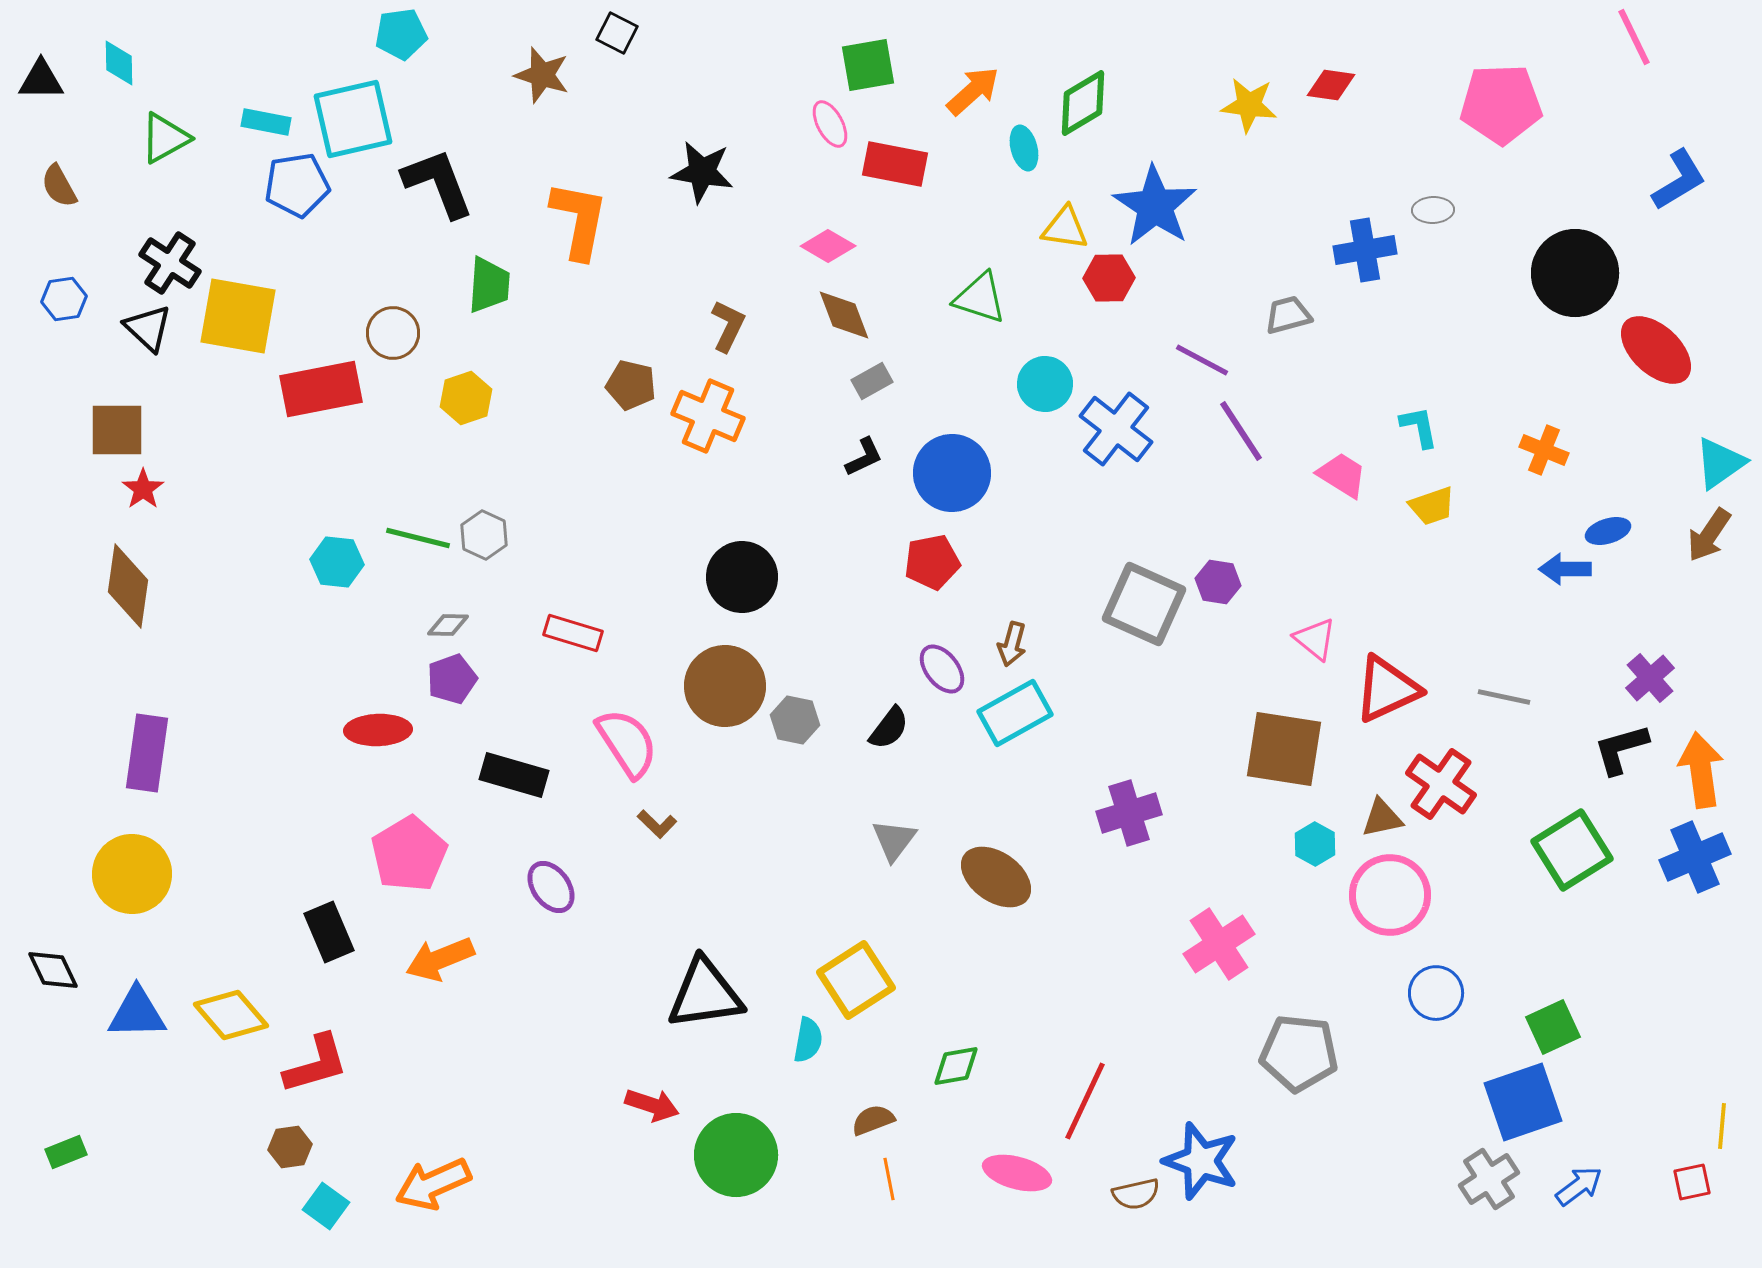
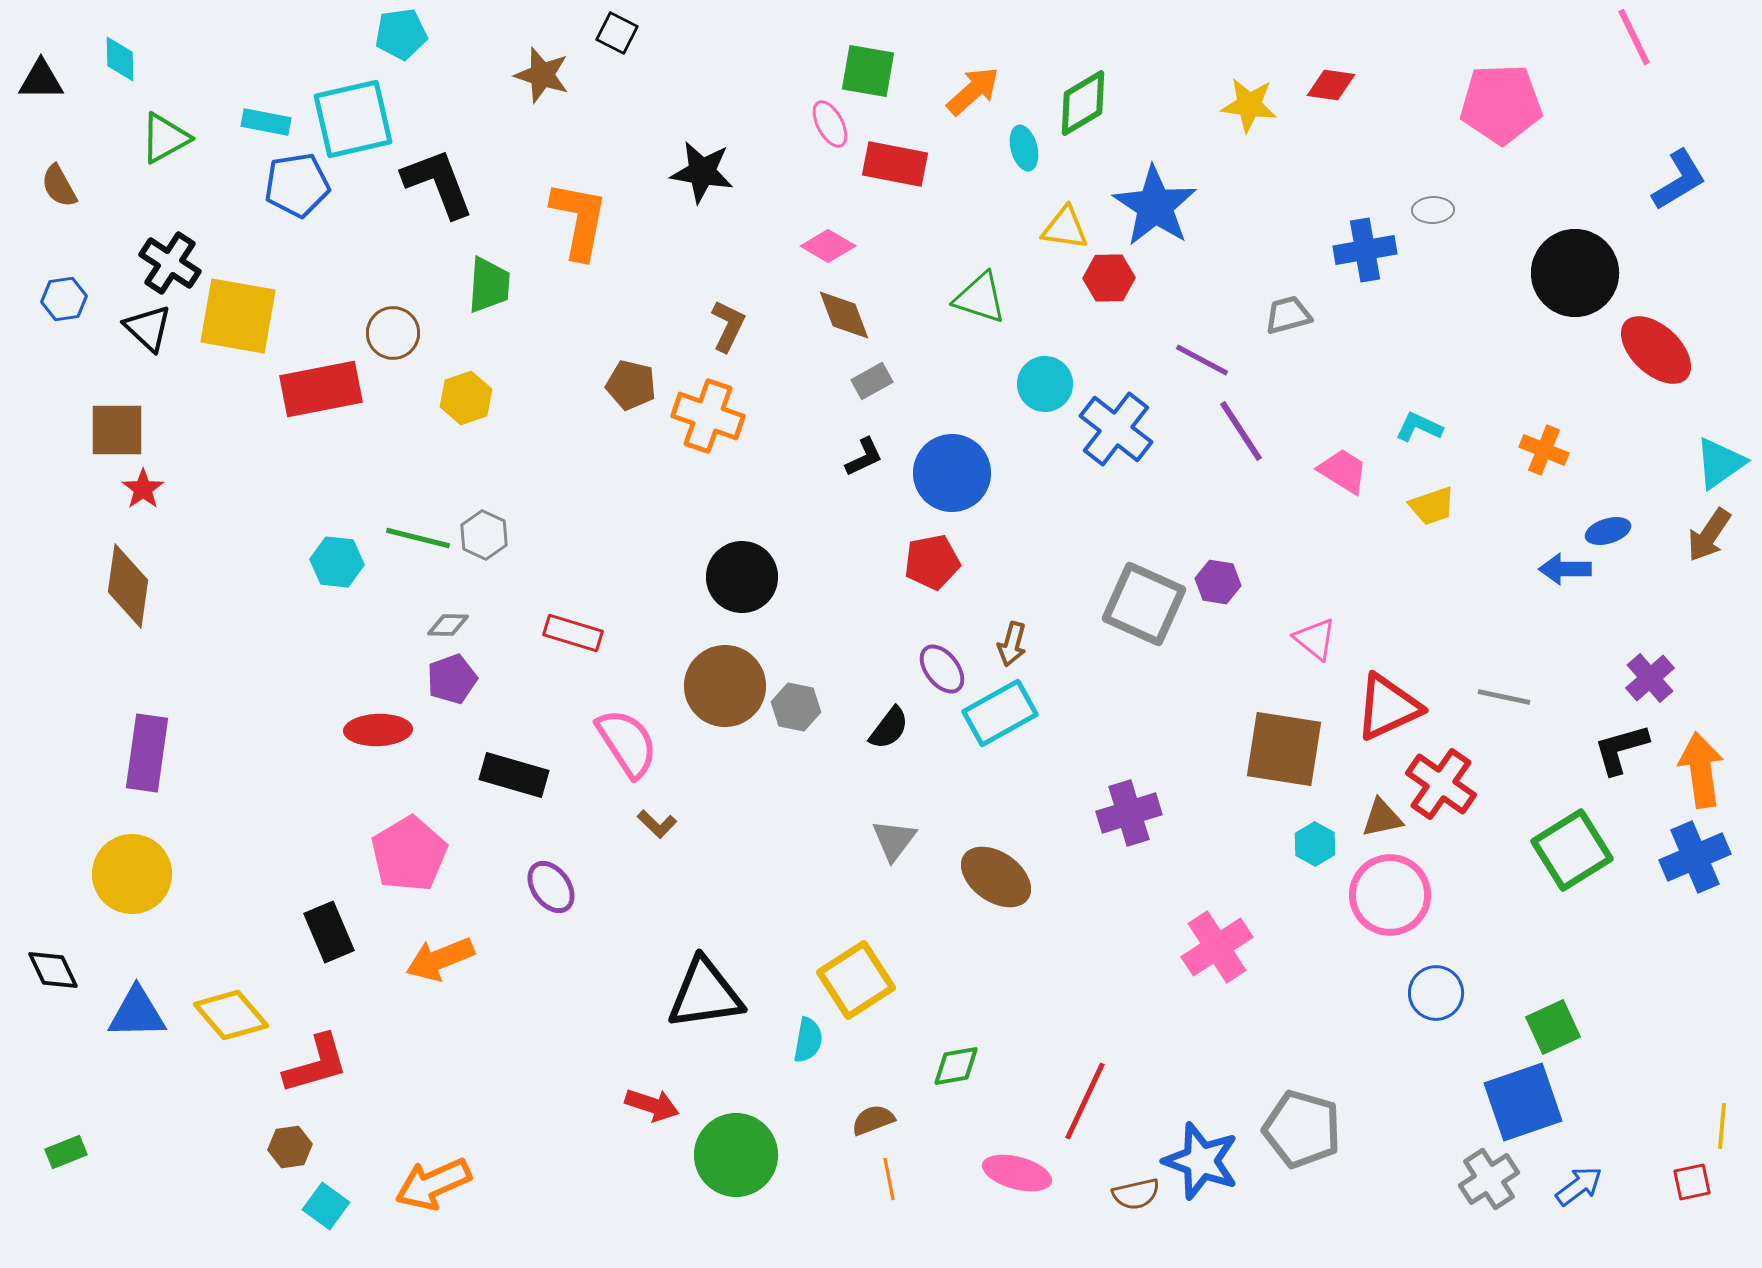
cyan diamond at (119, 63): moved 1 px right, 4 px up
green square at (868, 65): moved 6 px down; rotated 20 degrees clockwise
orange cross at (708, 416): rotated 4 degrees counterclockwise
cyan L-shape at (1419, 427): rotated 54 degrees counterclockwise
pink trapezoid at (1342, 475): moved 1 px right, 4 px up
red triangle at (1387, 689): moved 1 px right, 18 px down
cyan rectangle at (1015, 713): moved 15 px left
gray hexagon at (795, 720): moved 1 px right, 13 px up
pink cross at (1219, 944): moved 2 px left, 3 px down
gray pentagon at (1299, 1053): moved 3 px right, 76 px down; rotated 10 degrees clockwise
